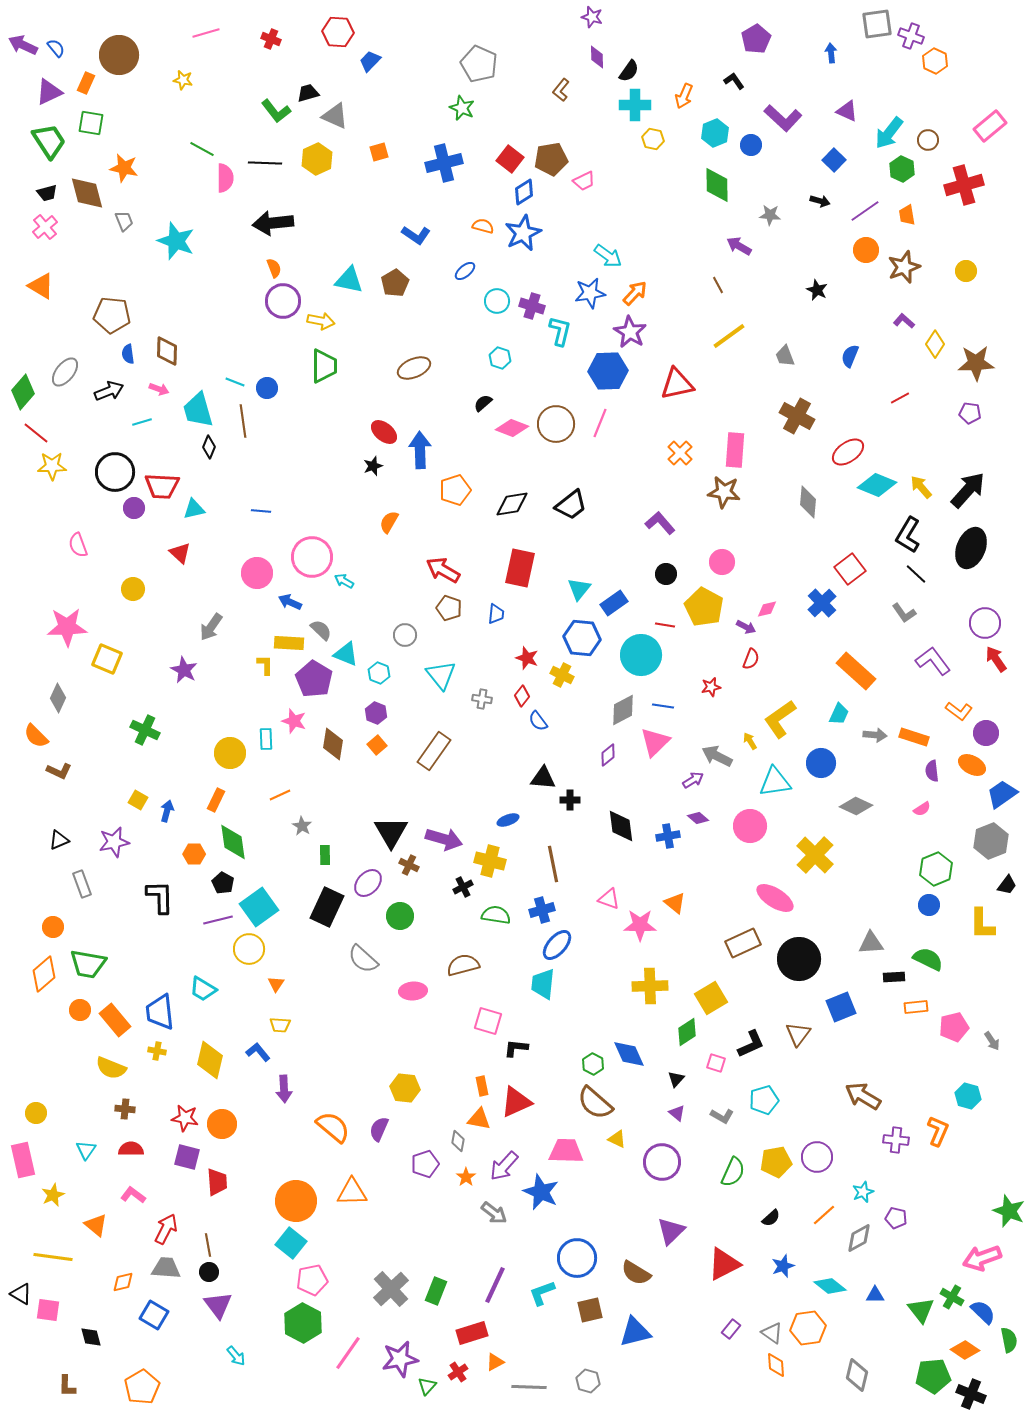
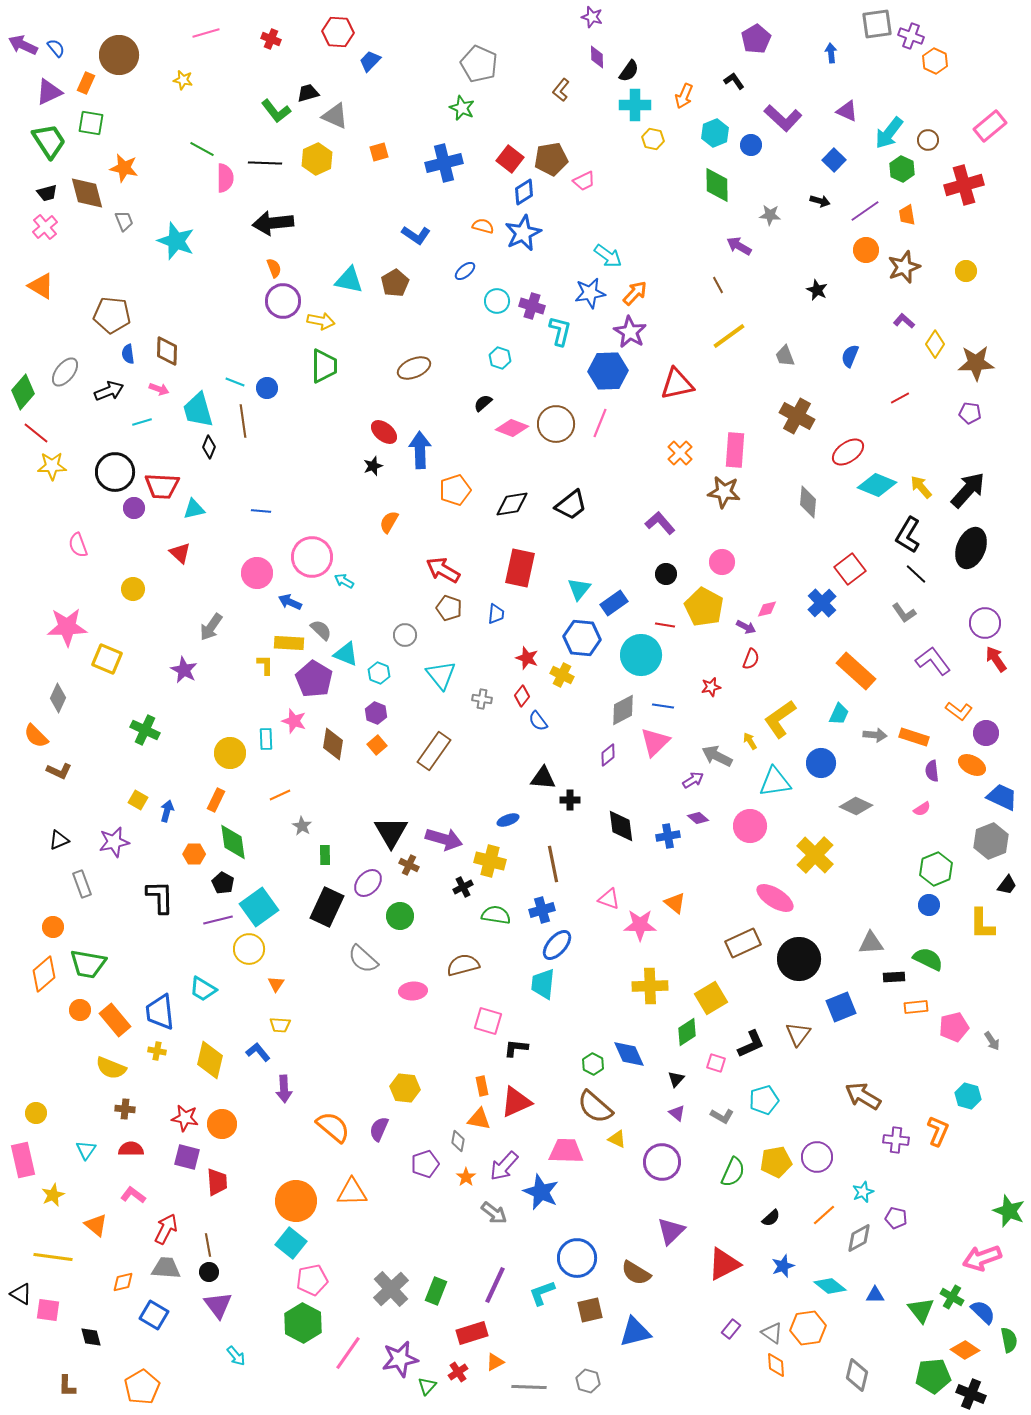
blue trapezoid at (1002, 794): moved 3 px down; rotated 60 degrees clockwise
brown semicircle at (595, 1103): moved 4 px down
